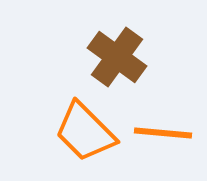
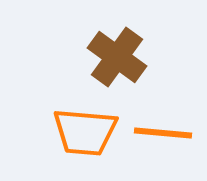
orange trapezoid: rotated 40 degrees counterclockwise
